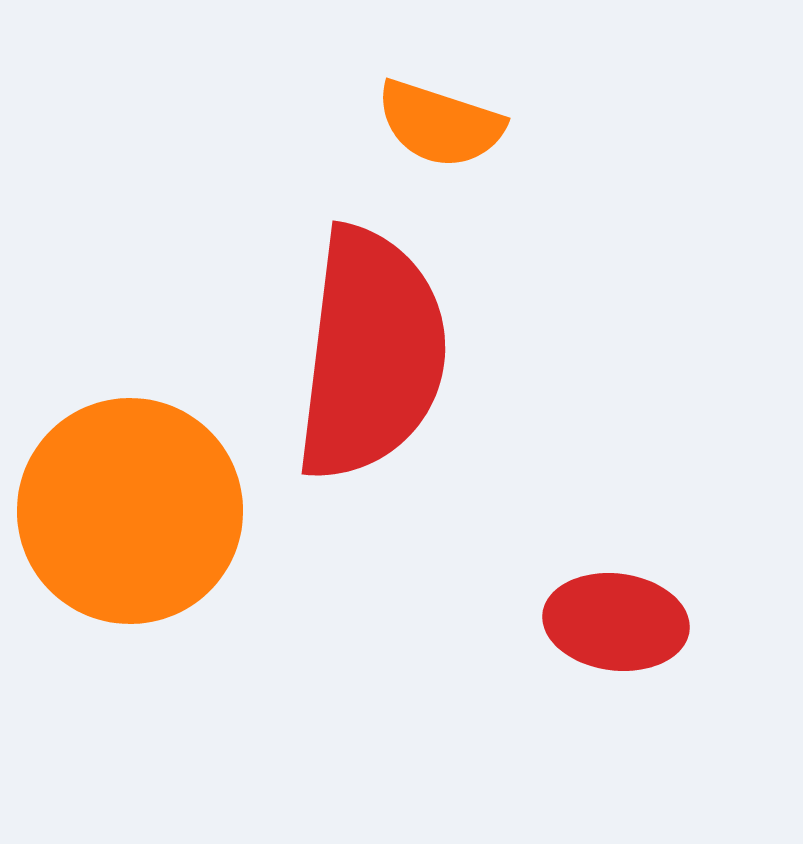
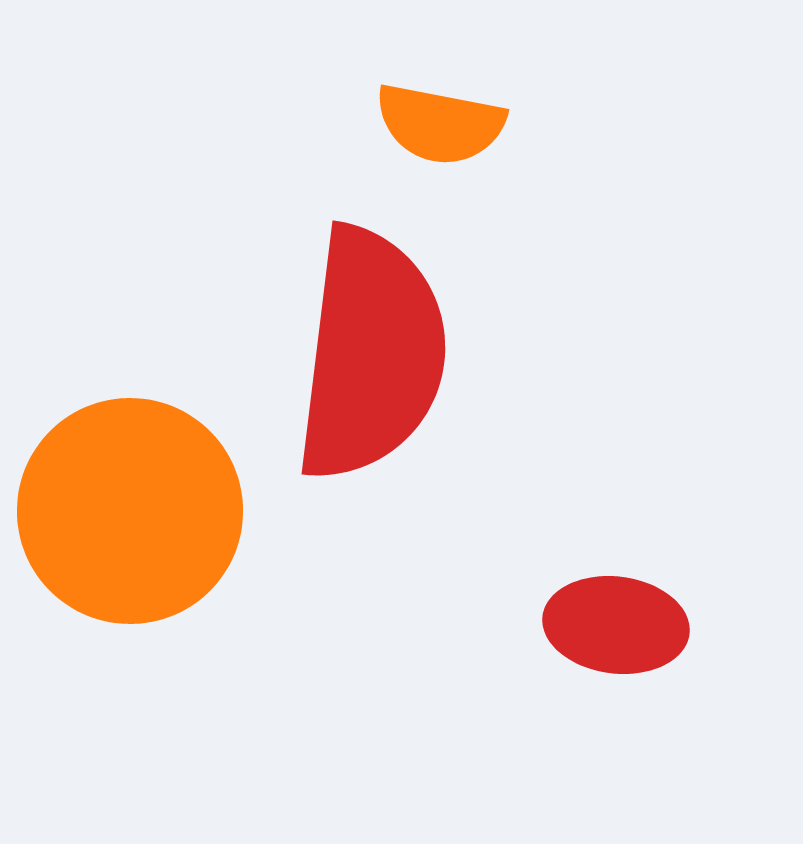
orange semicircle: rotated 7 degrees counterclockwise
red ellipse: moved 3 px down
